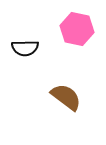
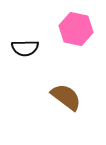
pink hexagon: moved 1 px left
